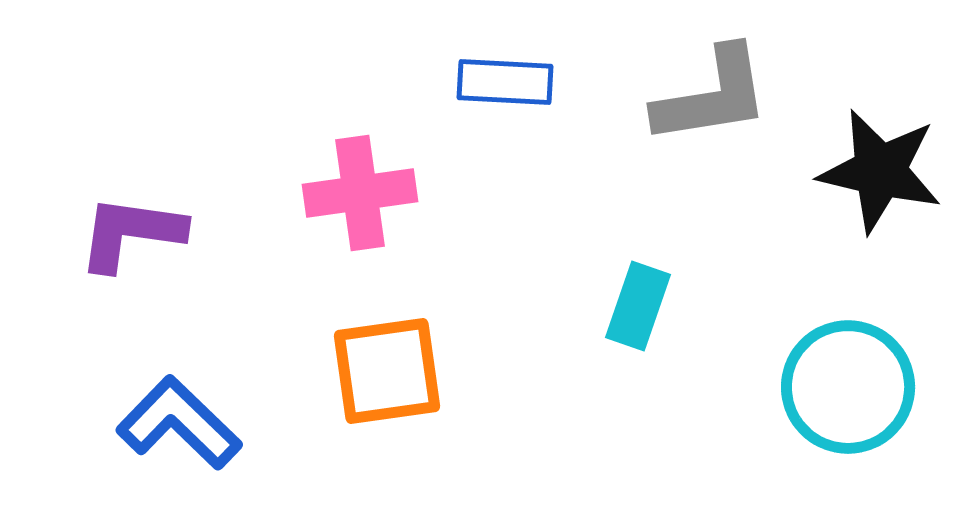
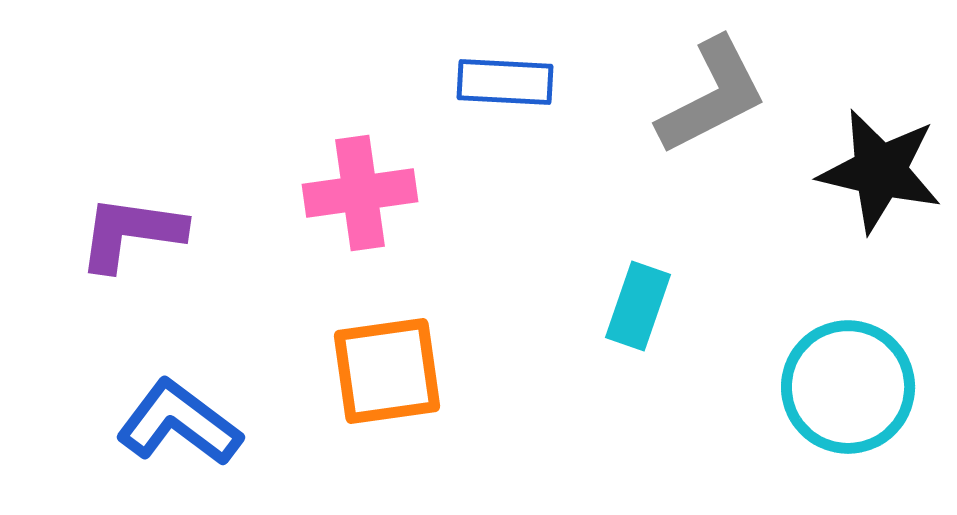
gray L-shape: rotated 18 degrees counterclockwise
blue L-shape: rotated 7 degrees counterclockwise
